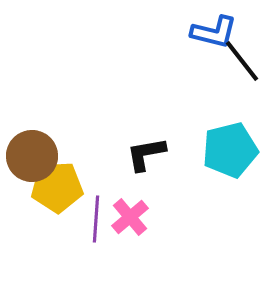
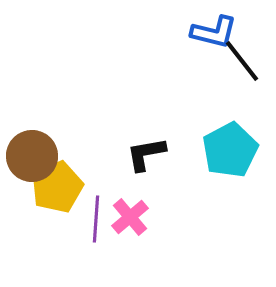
cyan pentagon: rotated 14 degrees counterclockwise
yellow pentagon: rotated 21 degrees counterclockwise
